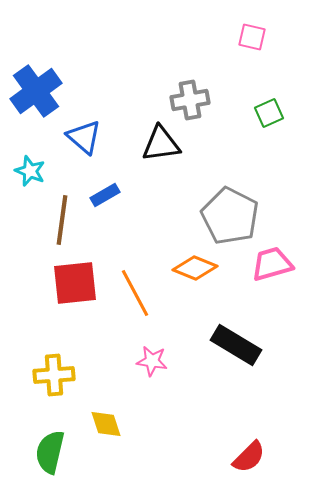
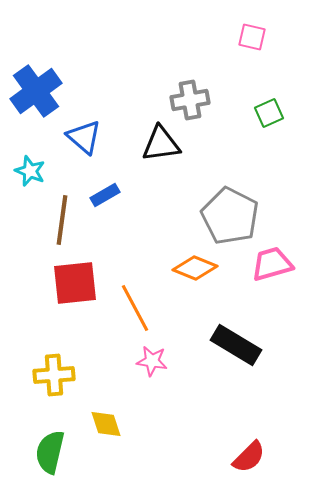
orange line: moved 15 px down
